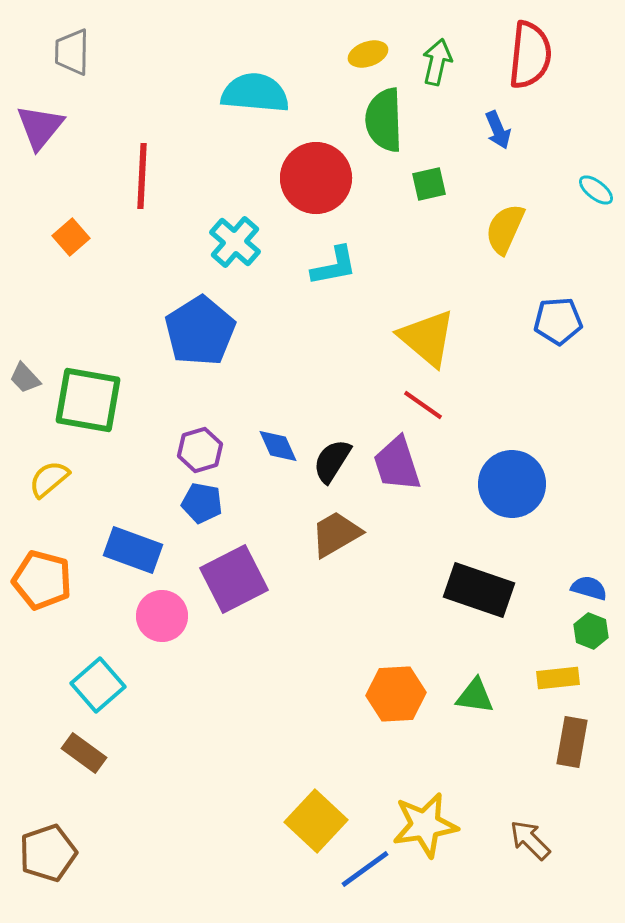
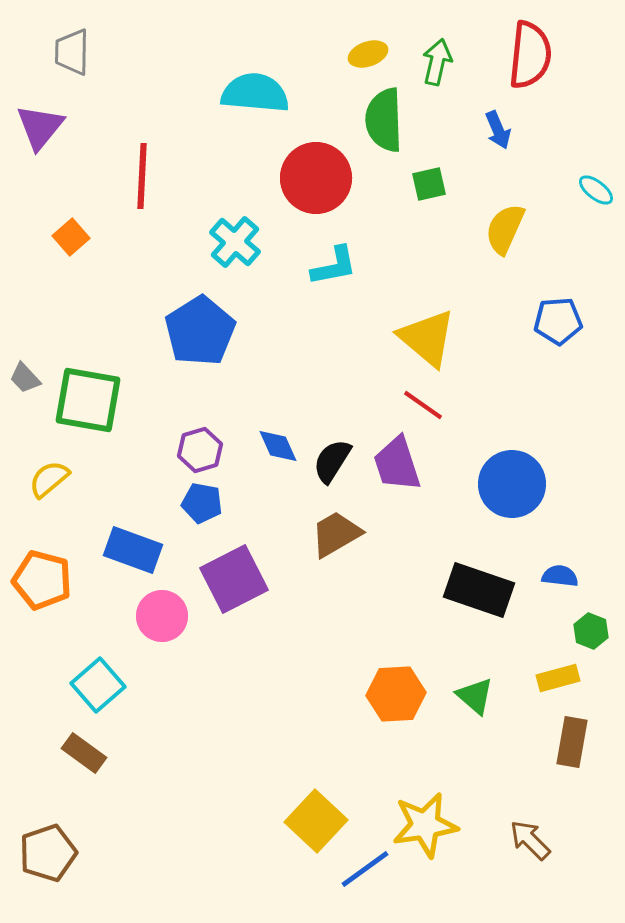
blue semicircle at (589, 588): moved 29 px left, 12 px up; rotated 9 degrees counterclockwise
yellow rectangle at (558, 678): rotated 9 degrees counterclockwise
green triangle at (475, 696): rotated 33 degrees clockwise
